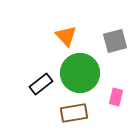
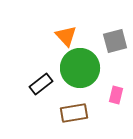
green circle: moved 5 px up
pink rectangle: moved 2 px up
